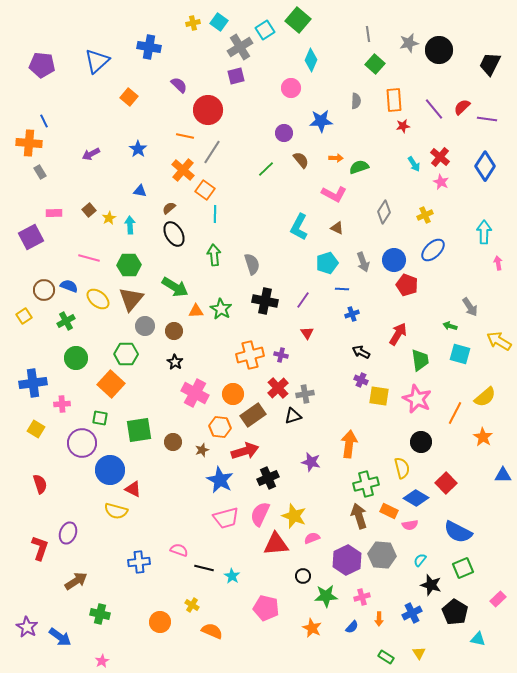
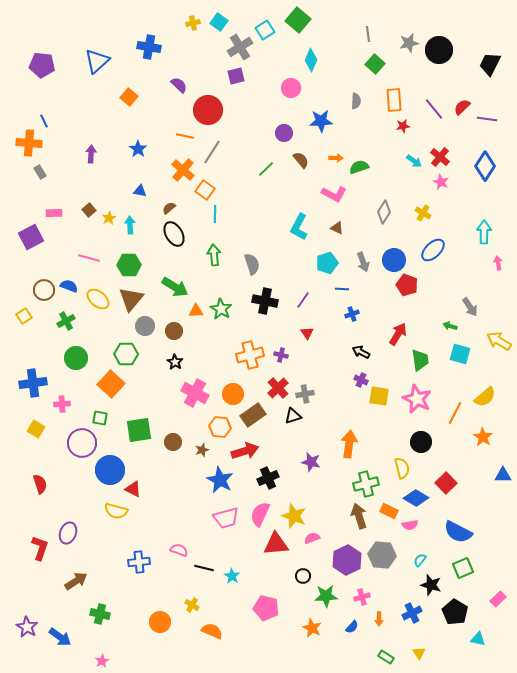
purple arrow at (91, 154): rotated 120 degrees clockwise
cyan arrow at (414, 164): moved 3 px up; rotated 21 degrees counterclockwise
yellow cross at (425, 215): moved 2 px left, 2 px up; rotated 35 degrees counterclockwise
